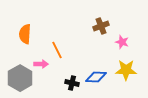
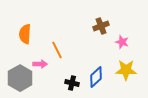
pink arrow: moved 1 px left
blue diamond: rotated 45 degrees counterclockwise
